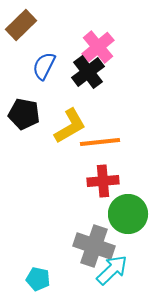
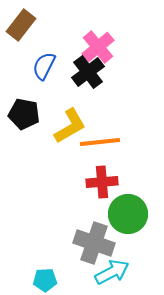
brown rectangle: rotated 8 degrees counterclockwise
red cross: moved 1 px left, 1 px down
gray cross: moved 3 px up
cyan arrow: moved 2 px down; rotated 16 degrees clockwise
cyan pentagon: moved 7 px right, 1 px down; rotated 15 degrees counterclockwise
